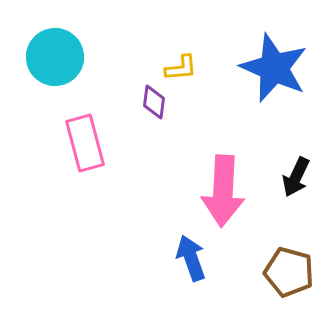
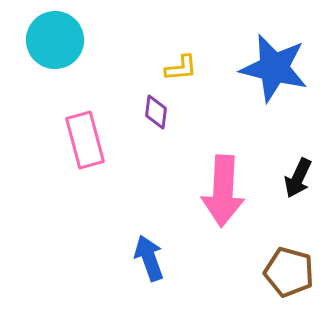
cyan circle: moved 17 px up
blue star: rotated 10 degrees counterclockwise
purple diamond: moved 2 px right, 10 px down
pink rectangle: moved 3 px up
black arrow: moved 2 px right, 1 px down
blue arrow: moved 42 px left
